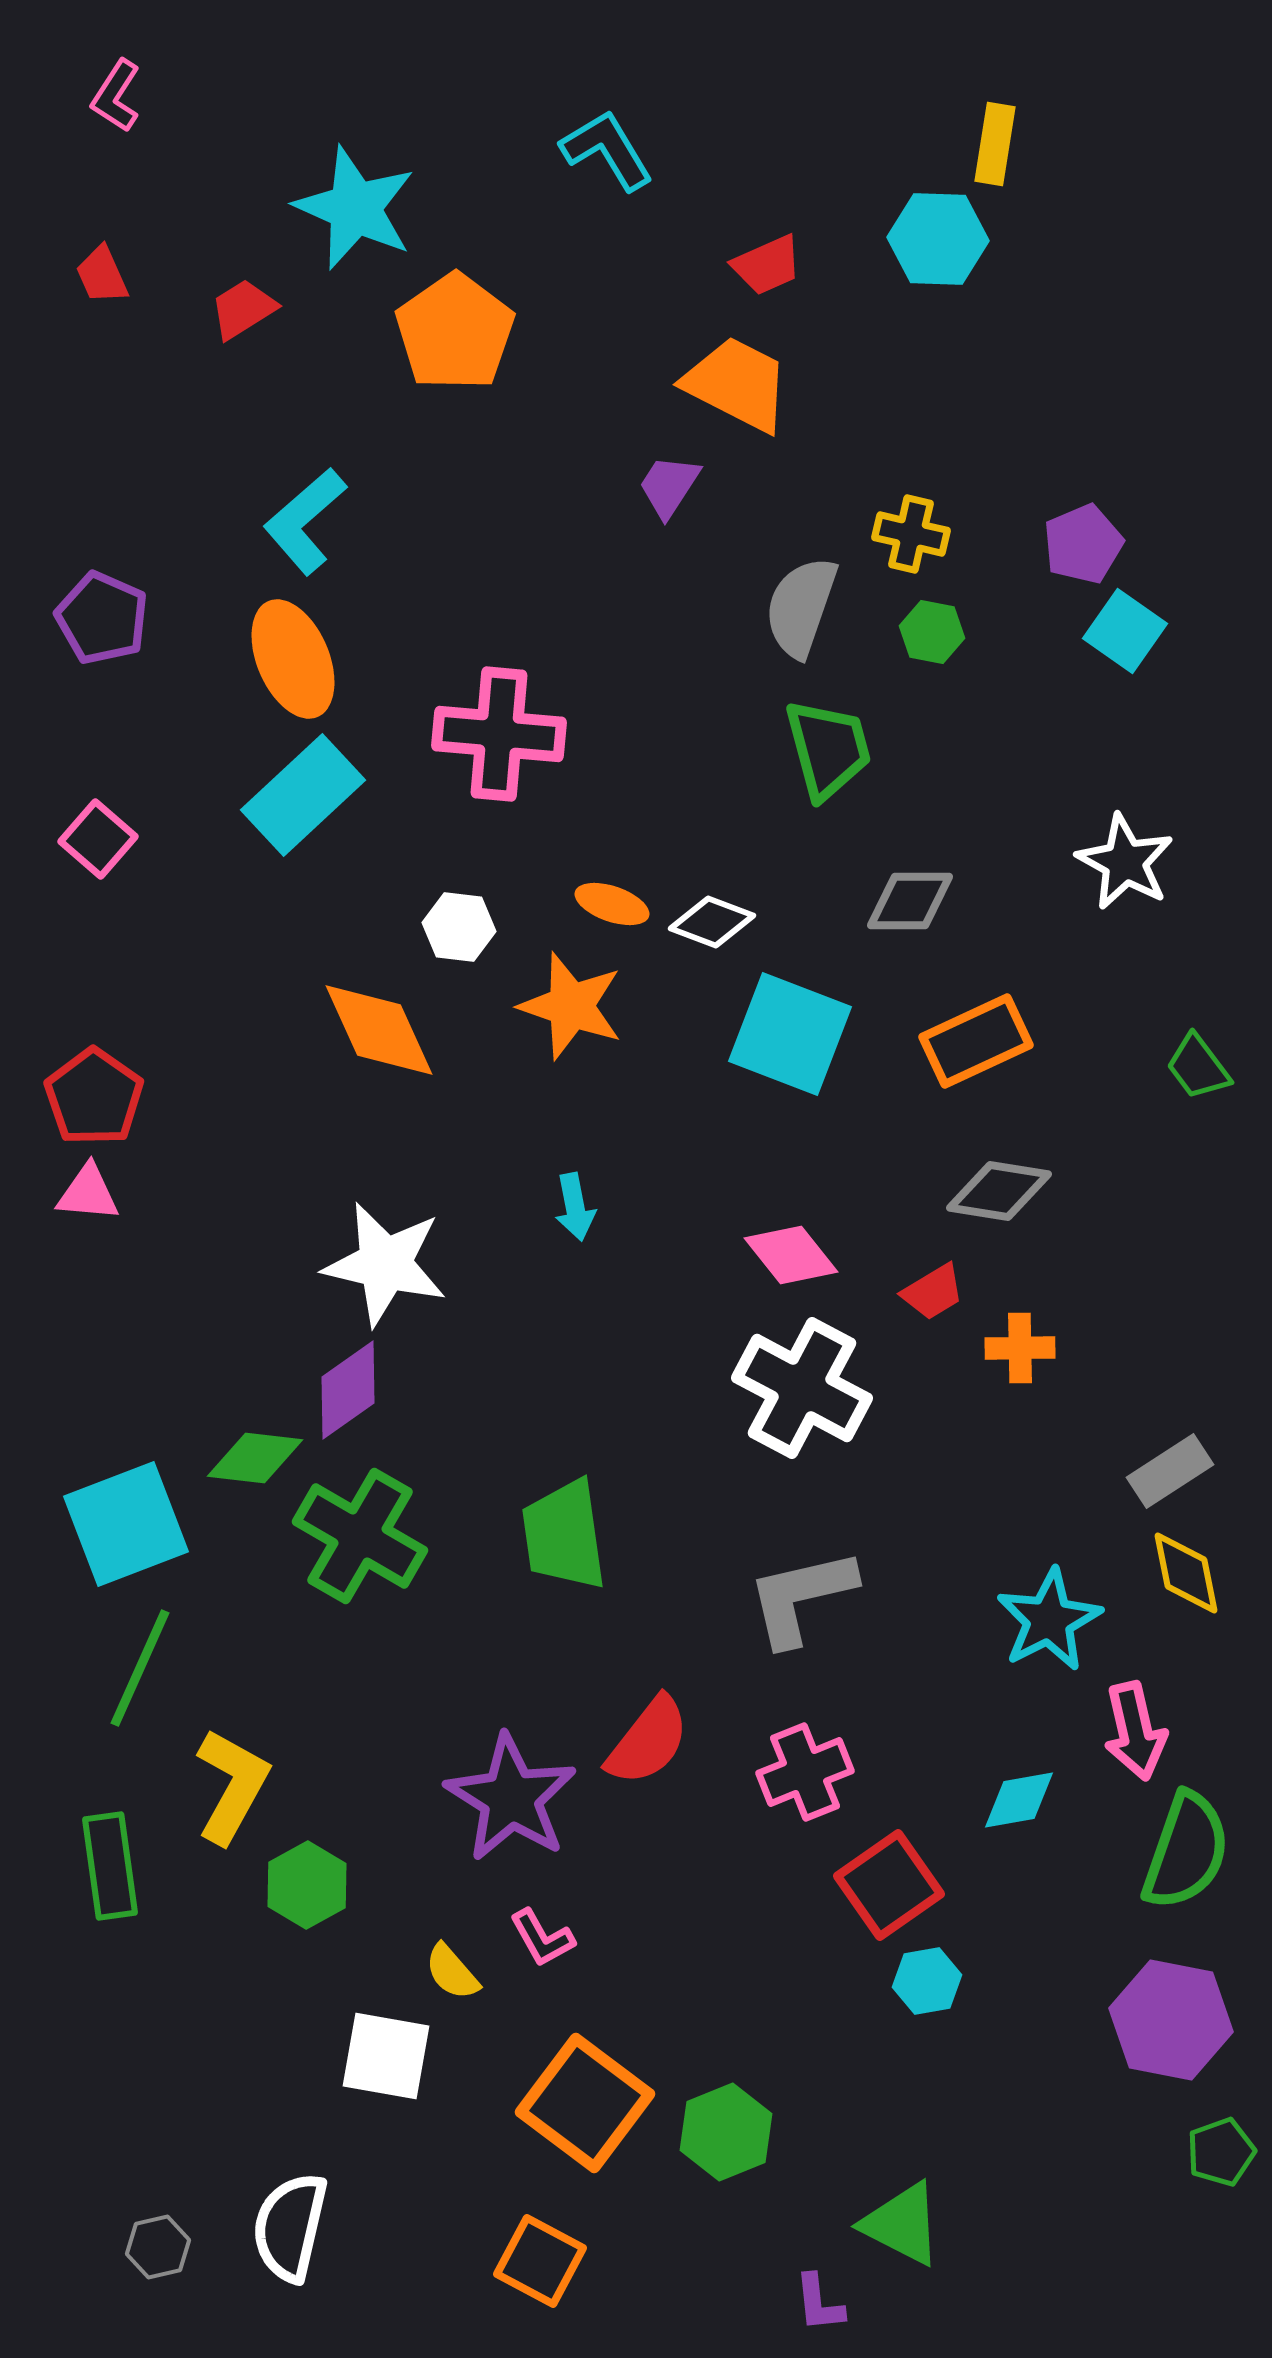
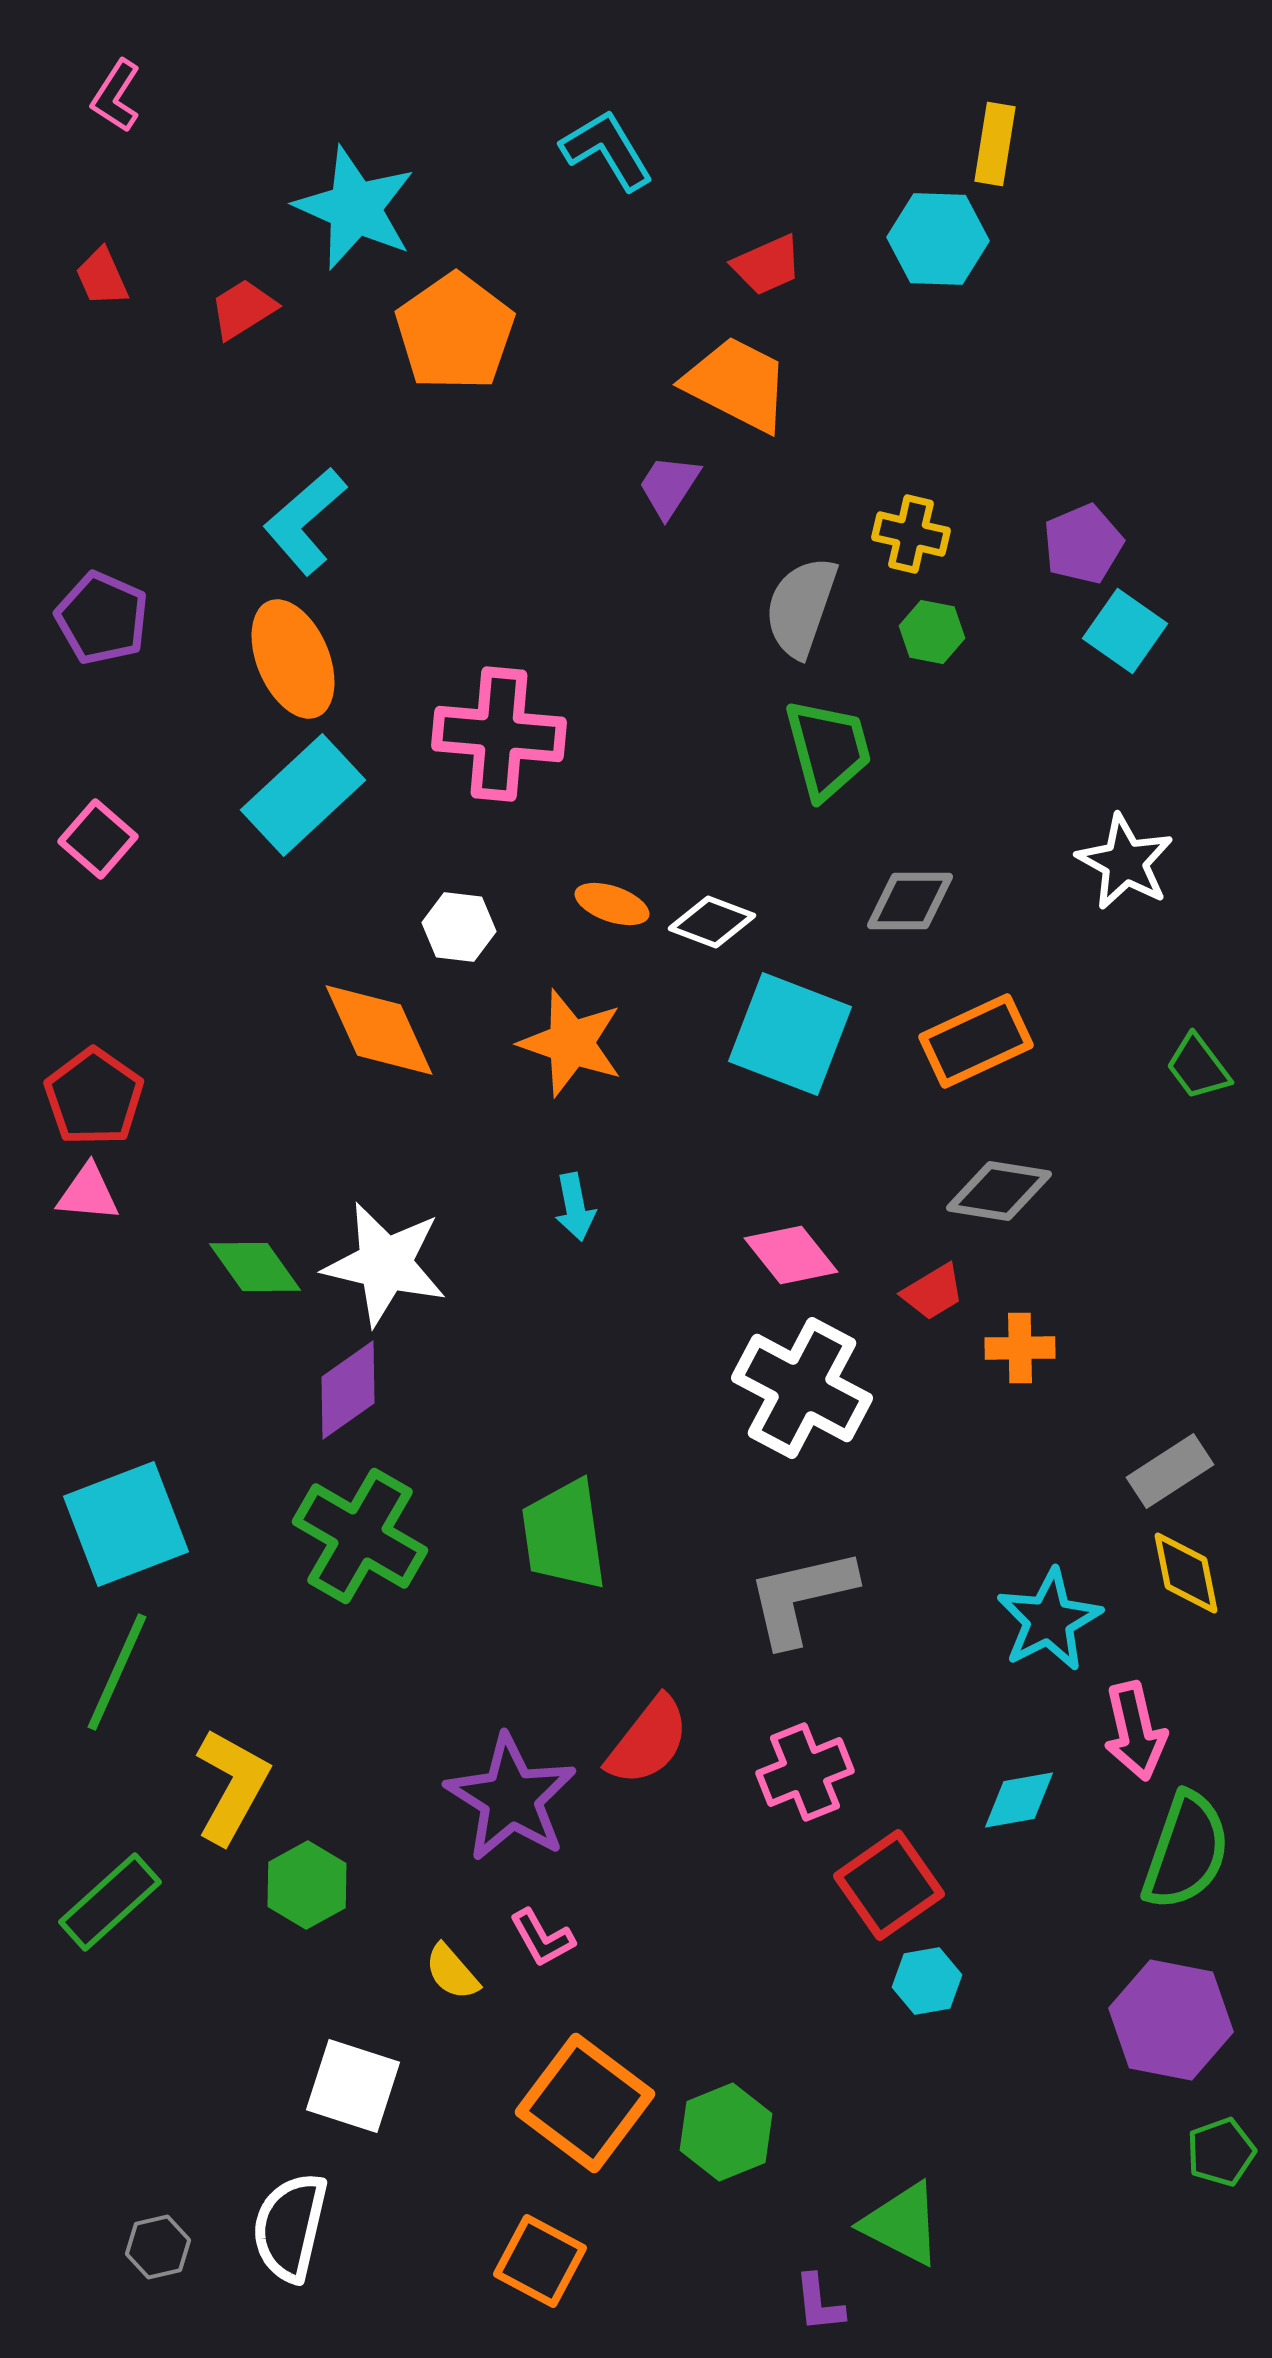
red trapezoid at (102, 275): moved 2 px down
orange star at (571, 1006): moved 37 px down
green diamond at (255, 1458): moved 191 px up; rotated 48 degrees clockwise
green line at (140, 1668): moved 23 px left, 4 px down
green rectangle at (110, 1866): moved 36 px down; rotated 56 degrees clockwise
white square at (386, 2056): moved 33 px left, 30 px down; rotated 8 degrees clockwise
